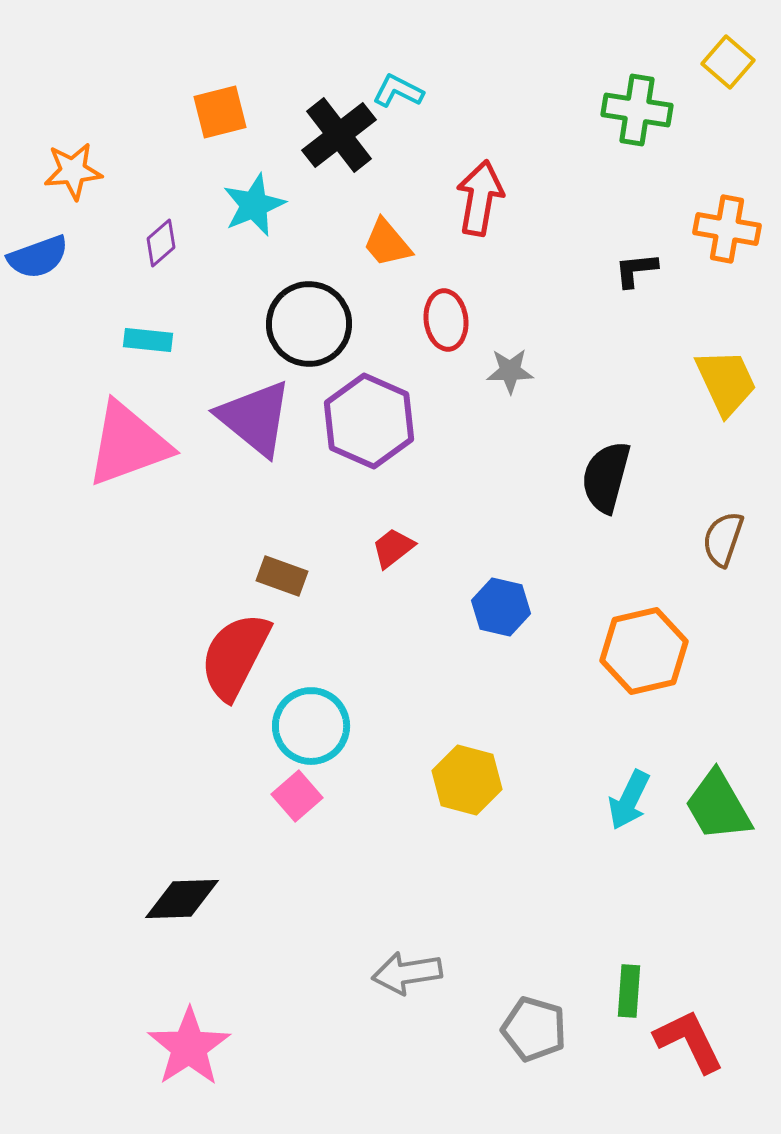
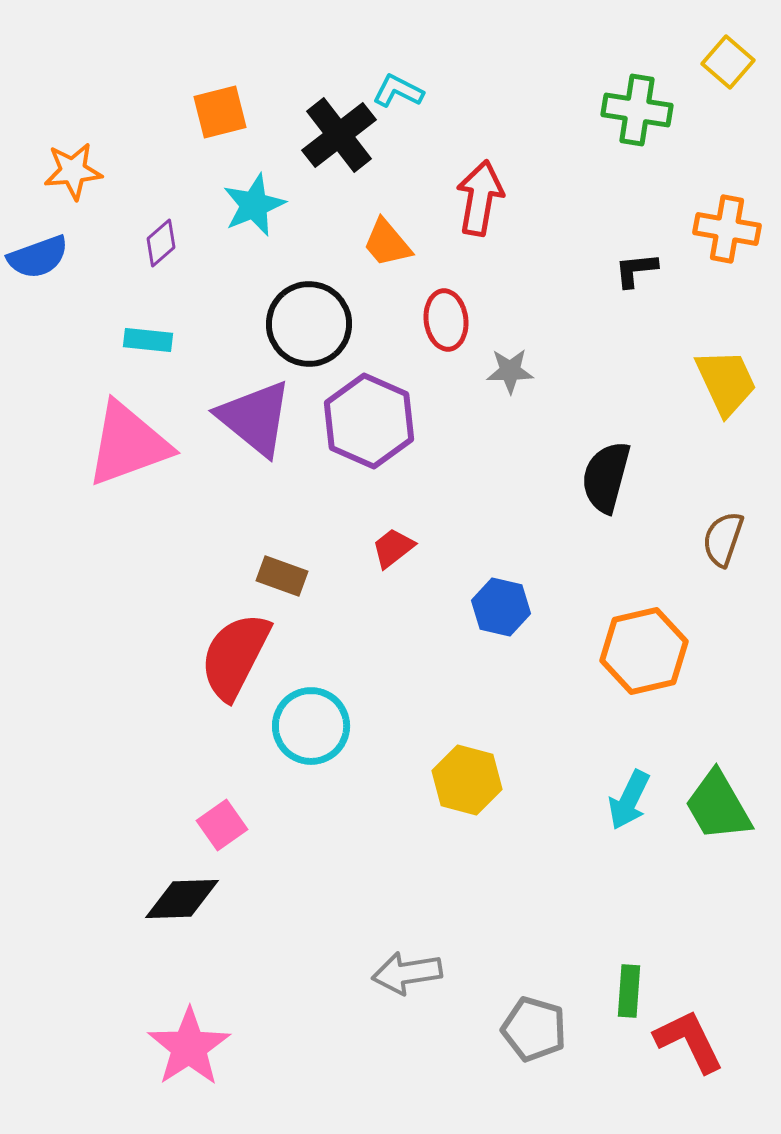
pink square: moved 75 px left, 29 px down; rotated 6 degrees clockwise
